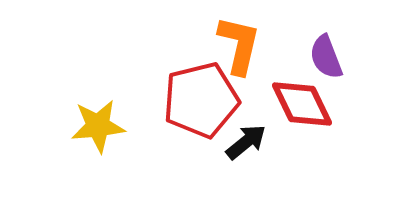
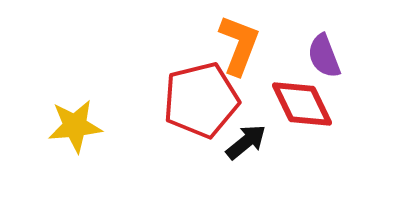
orange L-shape: rotated 8 degrees clockwise
purple semicircle: moved 2 px left, 1 px up
yellow star: moved 23 px left
